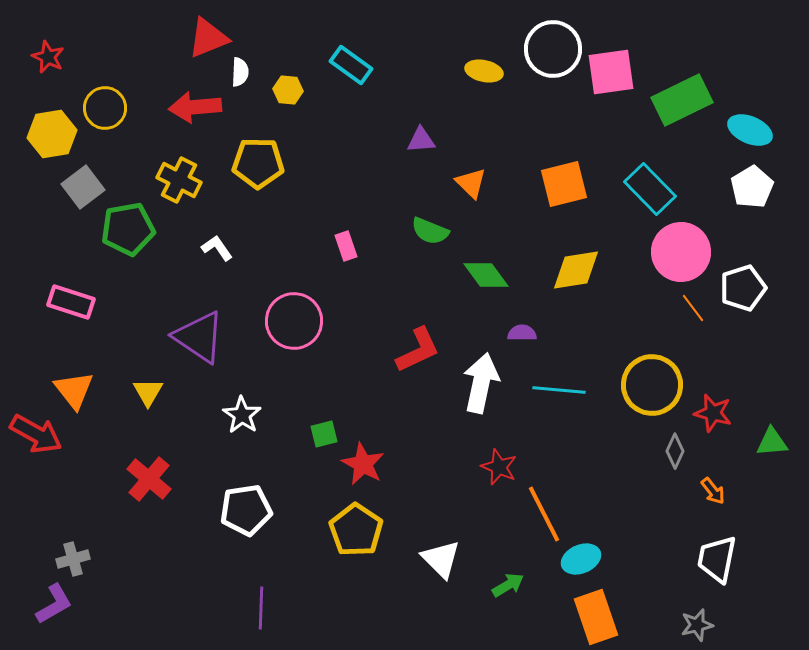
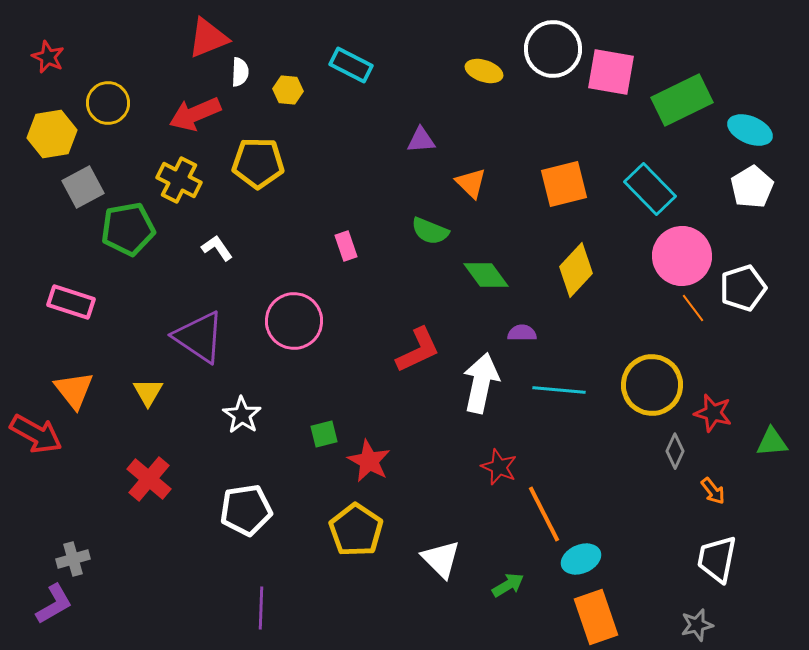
cyan rectangle at (351, 65): rotated 9 degrees counterclockwise
yellow ellipse at (484, 71): rotated 6 degrees clockwise
pink square at (611, 72): rotated 18 degrees clockwise
red arrow at (195, 107): moved 7 px down; rotated 18 degrees counterclockwise
yellow circle at (105, 108): moved 3 px right, 5 px up
gray square at (83, 187): rotated 9 degrees clockwise
pink circle at (681, 252): moved 1 px right, 4 px down
yellow diamond at (576, 270): rotated 38 degrees counterclockwise
red star at (363, 464): moved 6 px right, 3 px up
